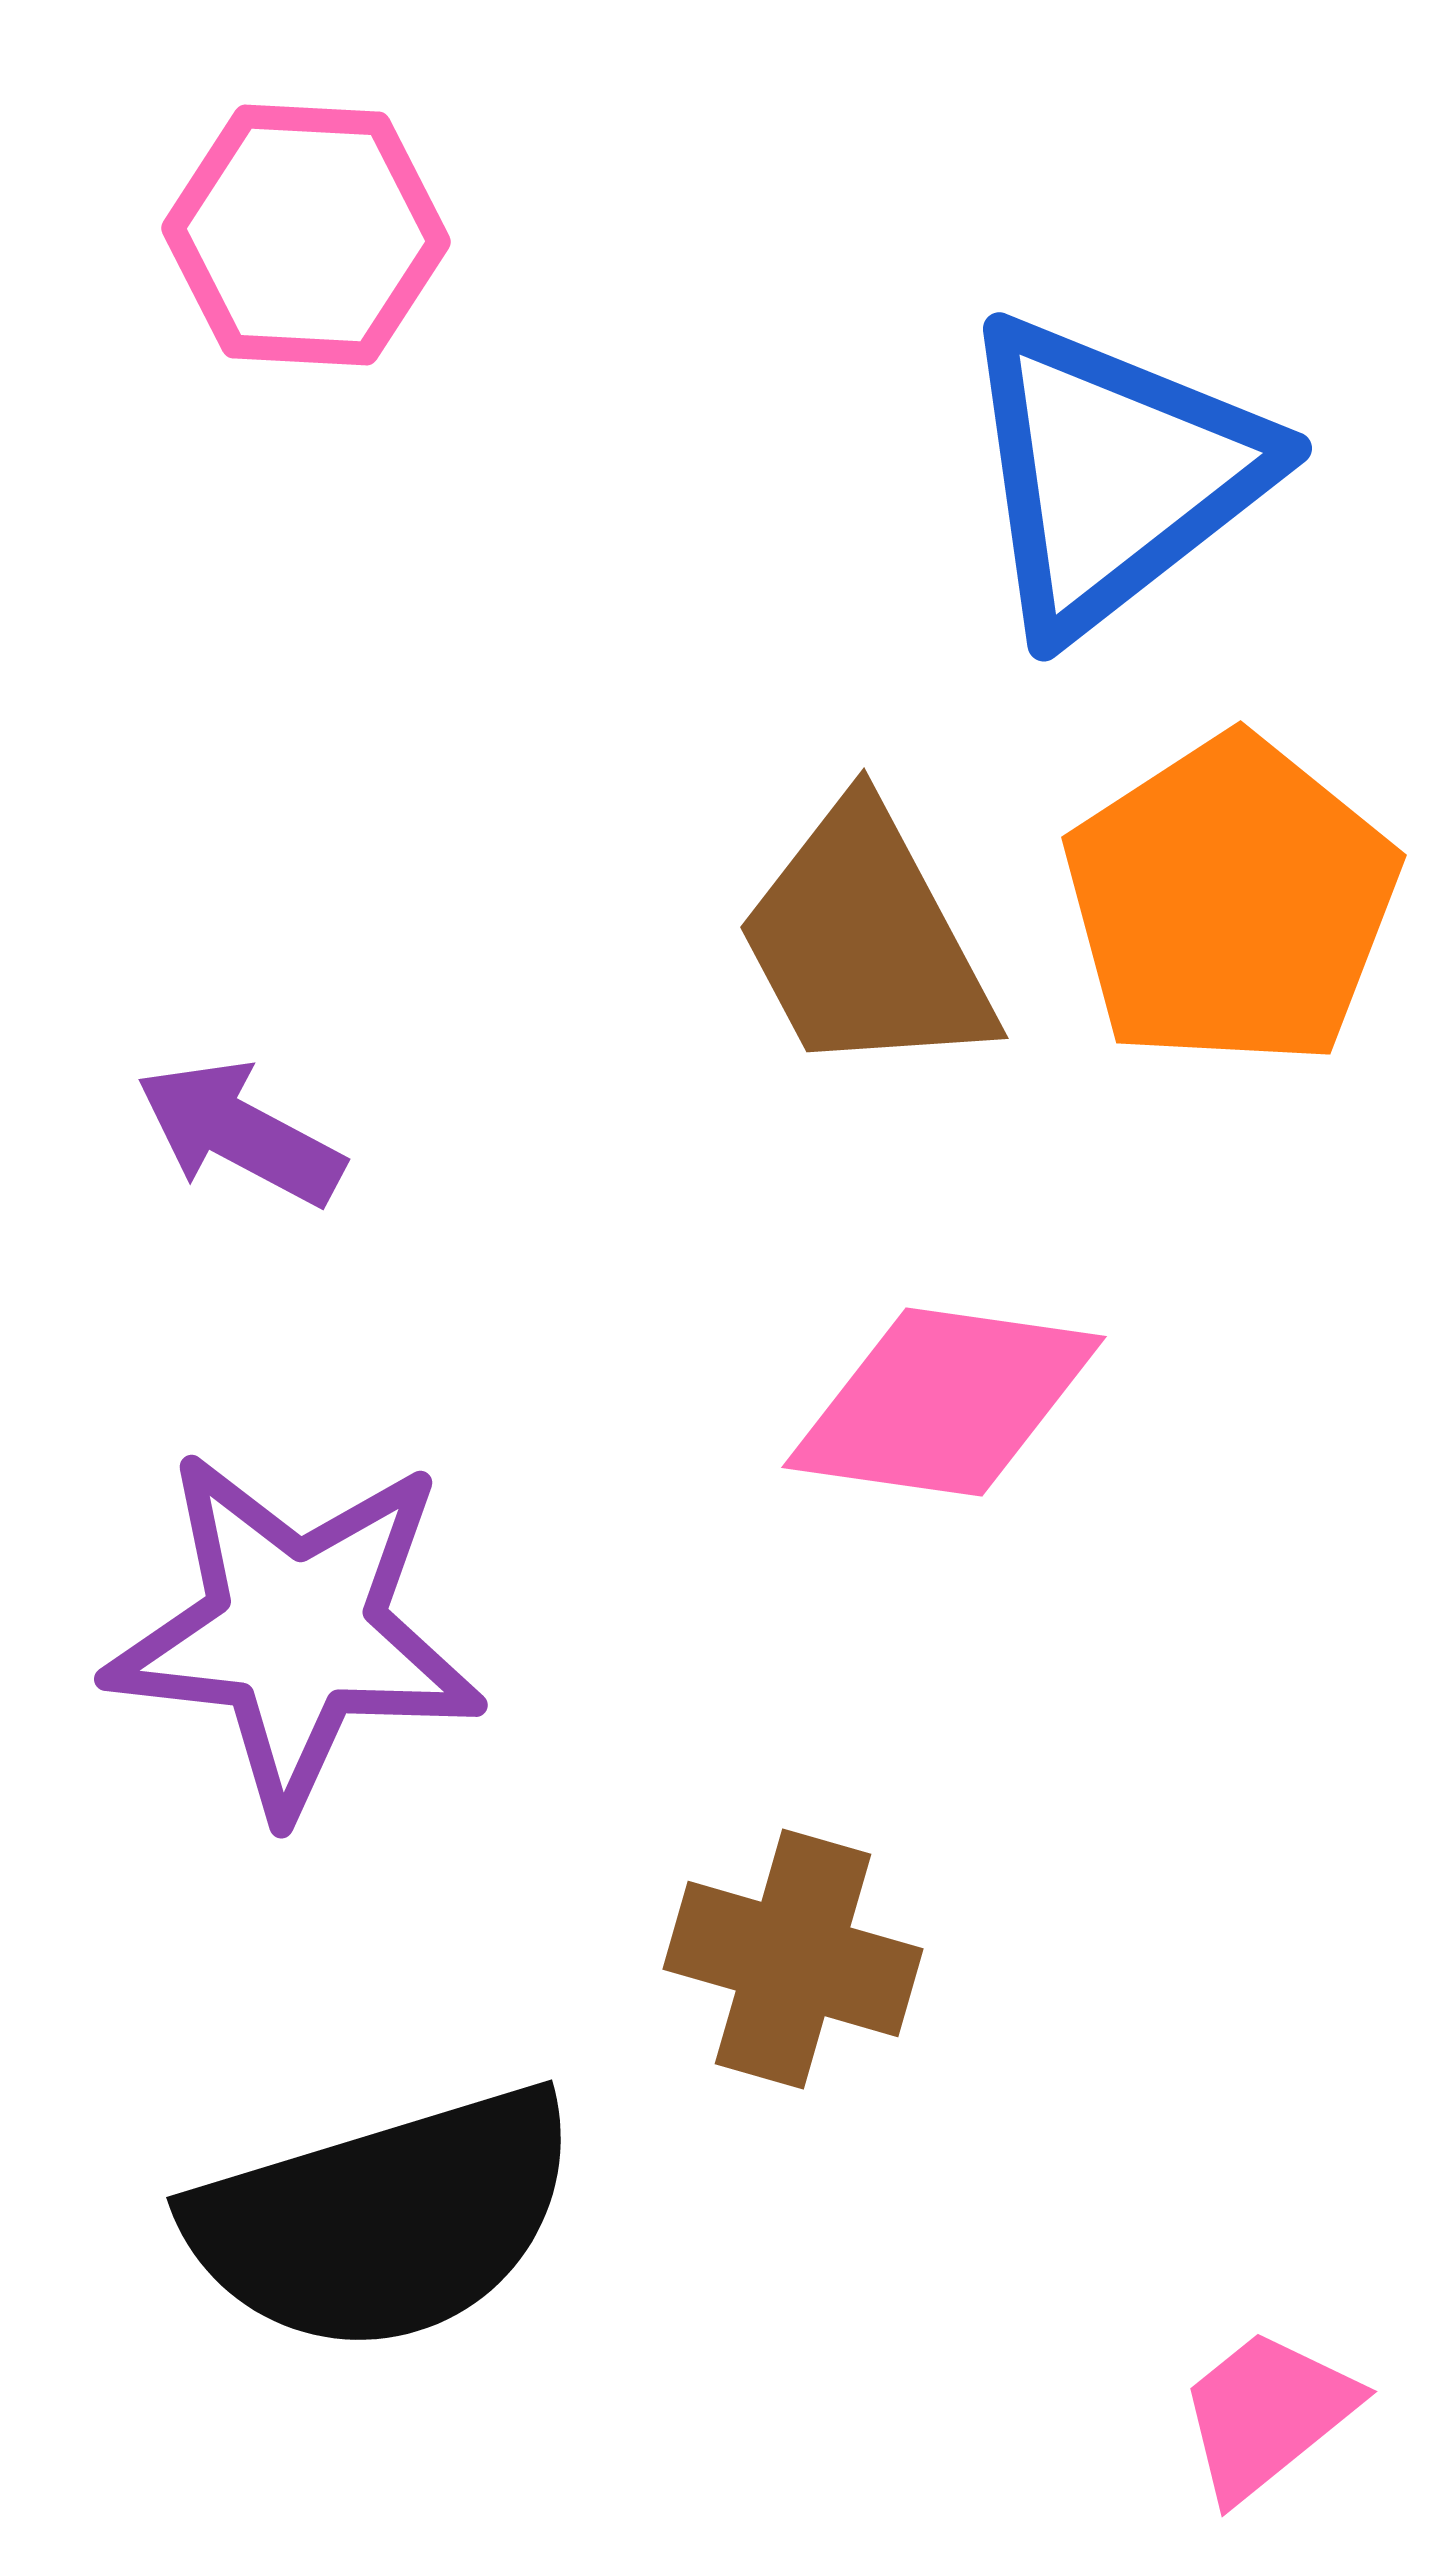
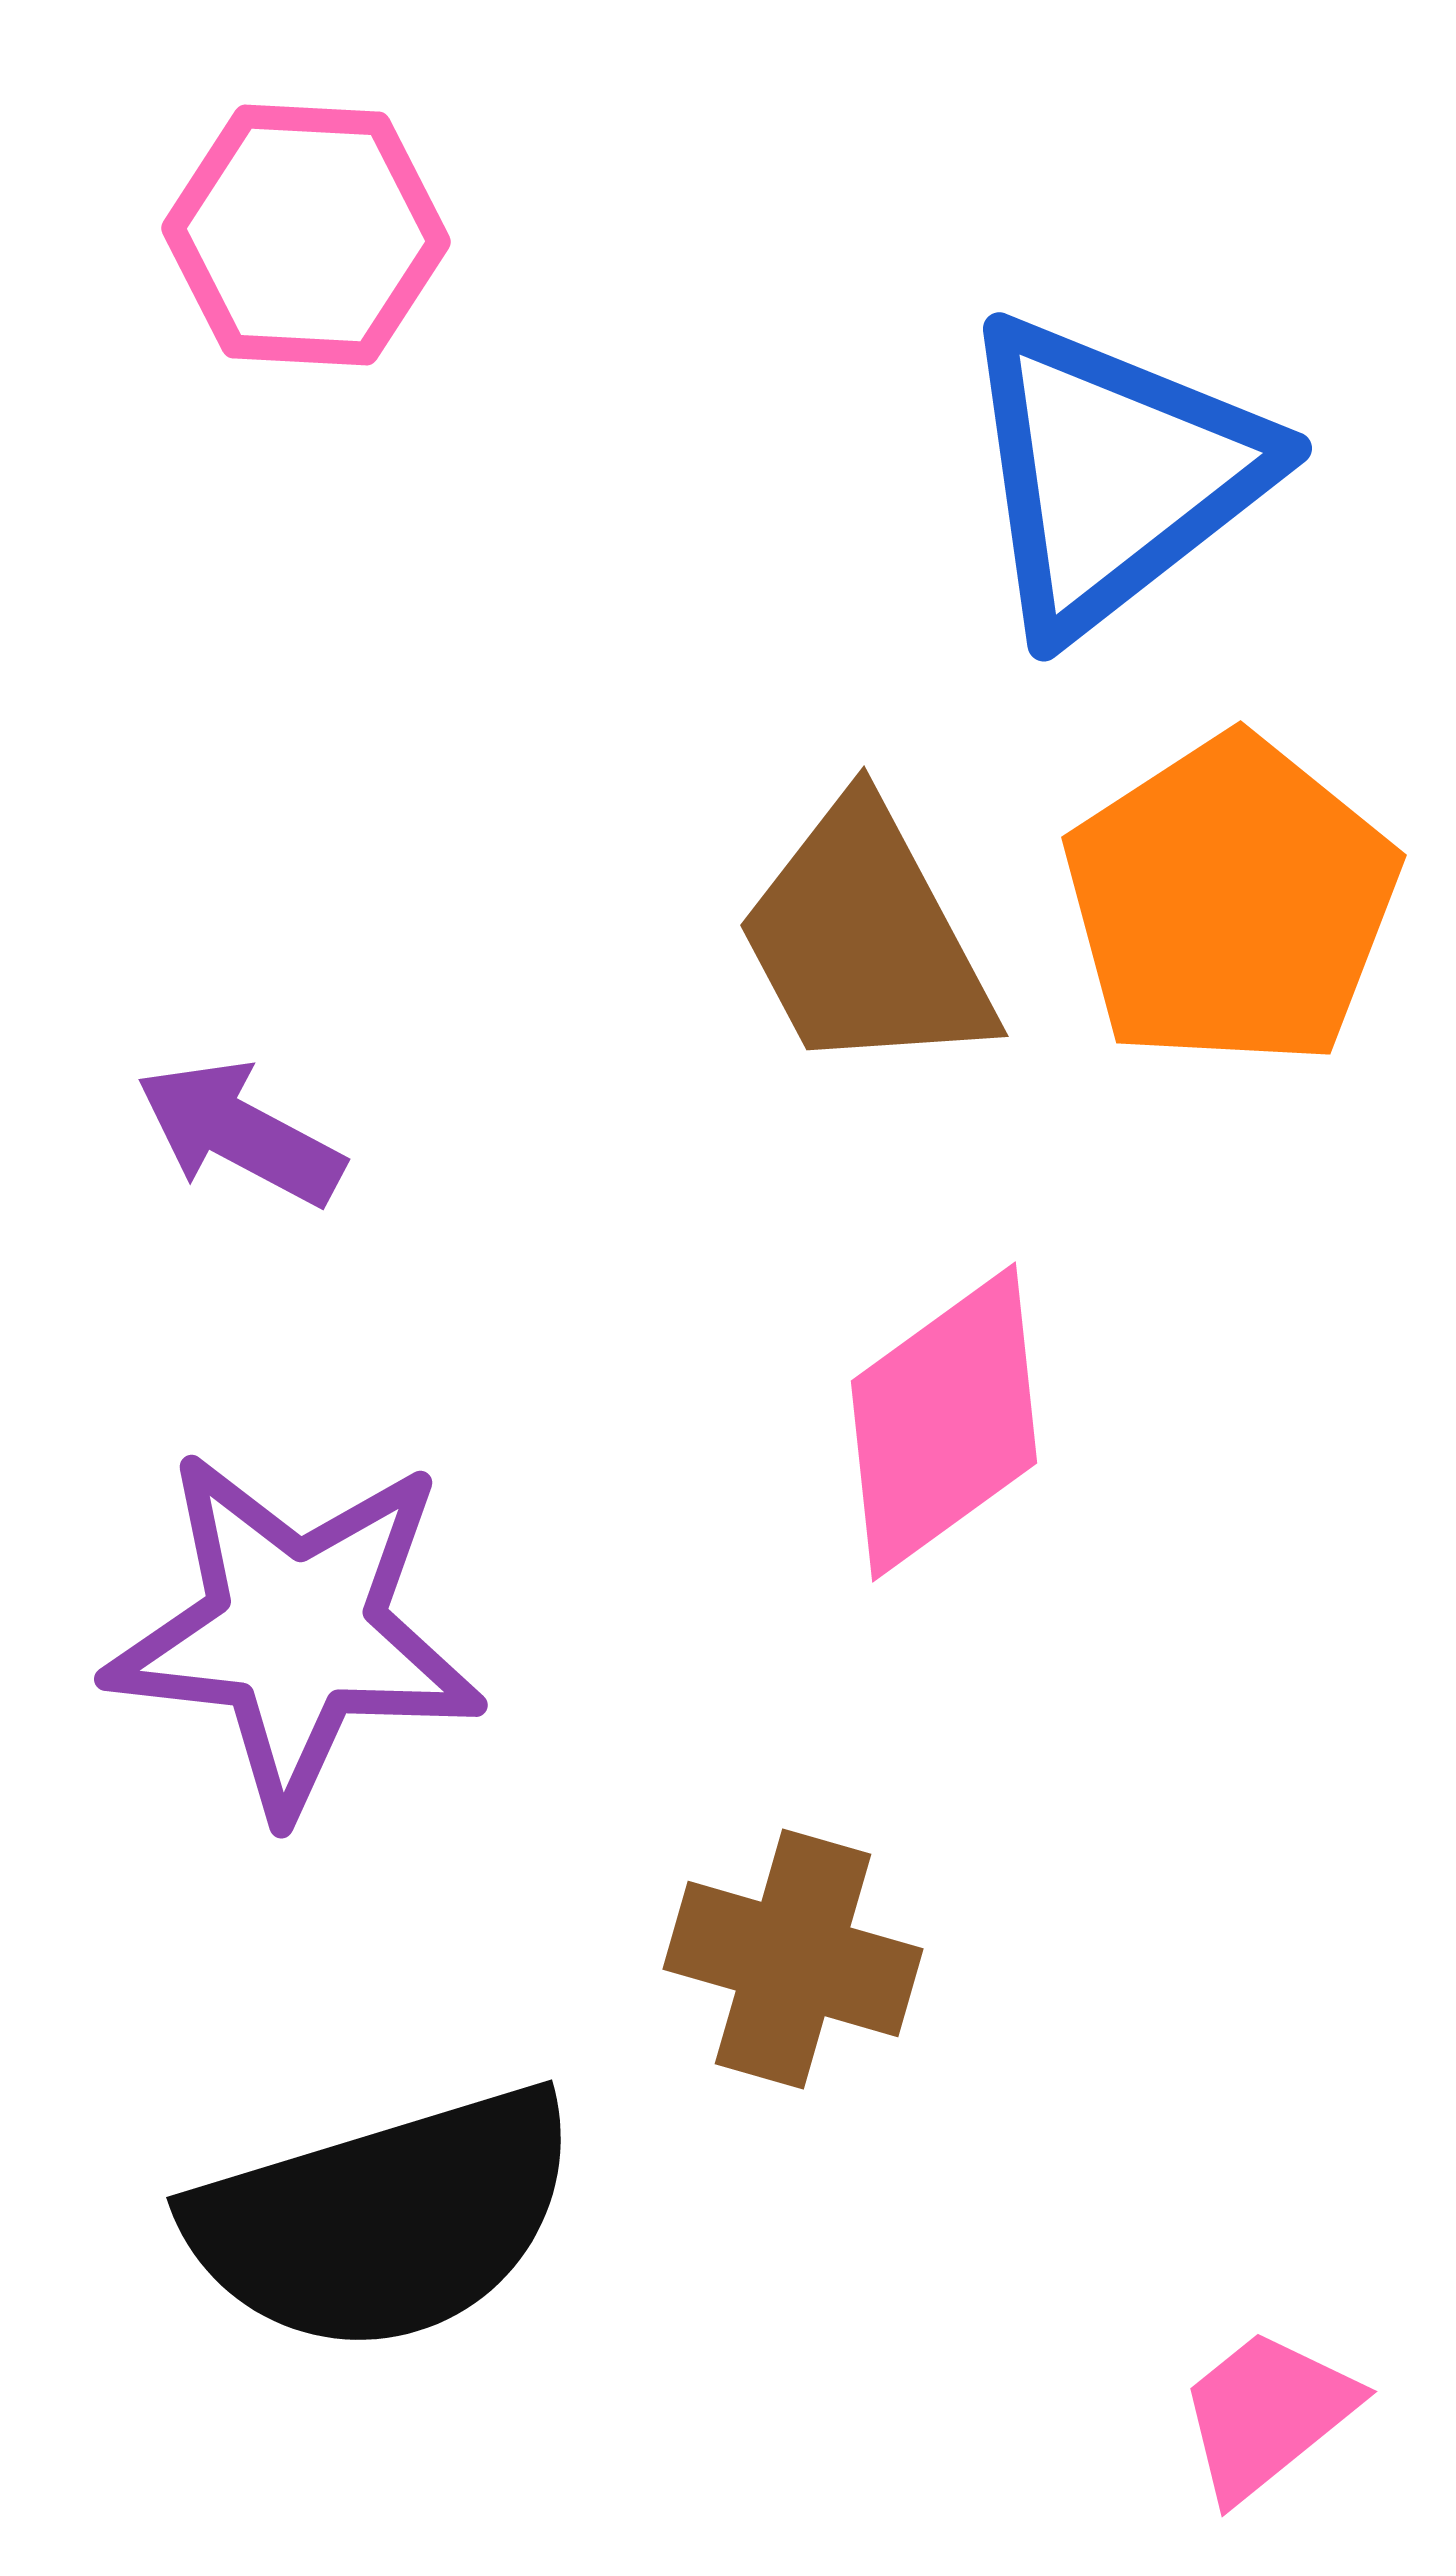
brown trapezoid: moved 2 px up
pink diamond: moved 20 px down; rotated 44 degrees counterclockwise
